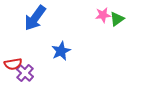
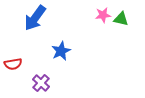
green triangle: moved 4 px right; rotated 49 degrees clockwise
purple cross: moved 16 px right, 10 px down
